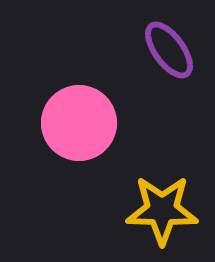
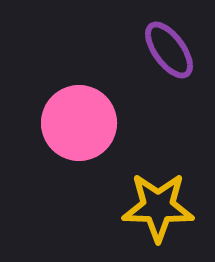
yellow star: moved 4 px left, 3 px up
